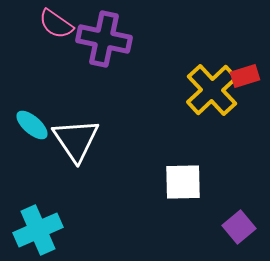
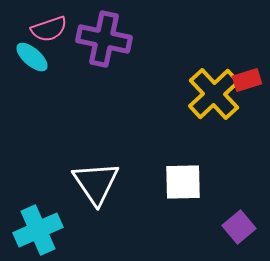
pink semicircle: moved 7 px left, 5 px down; rotated 54 degrees counterclockwise
red rectangle: moved 2 px right, 4 px down
yellow cross: moved 2 px right, 4 px down
cyan ellipse: moved 68 px up
white triangle: moved 20 px right, 43 px down
